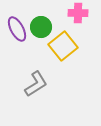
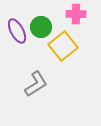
pink cross: moved 2 px left, 1 px down
purple ellipse: moved 2 px down
